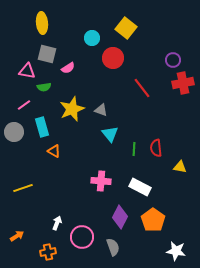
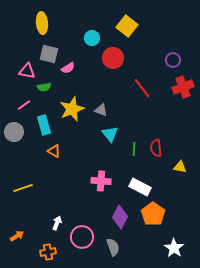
yellow square: moved 1 px right, 2 px up
gray square: moved 2 px right
red cross: moved 4 px down; rotated 10 degrees counterclockwise
cyan rectangle: moved 2 px right, 2 px up
orange pentagon: moved 6 px up
white star: moved 2 px left, 3 px up; rotated 24 degrees clockwise
